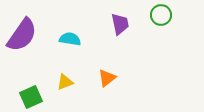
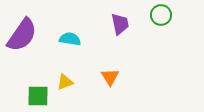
orange triangle: moved 3 px right, 1 px up; rotated 24 degrees counterclockwise
green square: moved 7 px right, 1 px up; rotated 25 degrees clockwise
